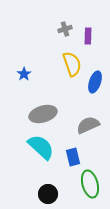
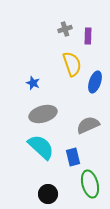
blue star: moved 9 px right, 9 px down; rotated 16 degrees counterclockwise
